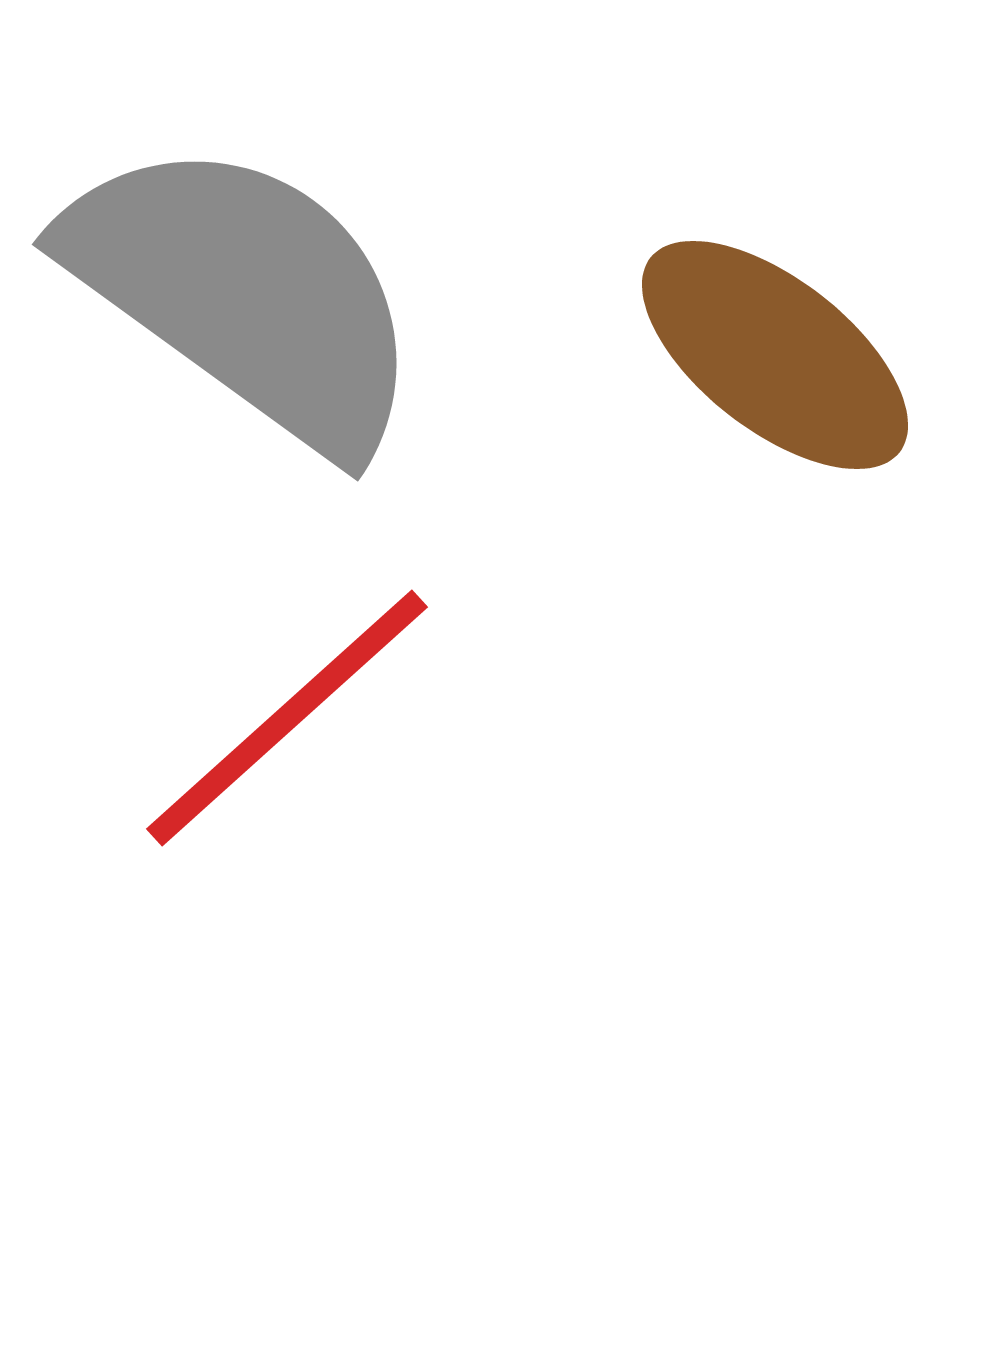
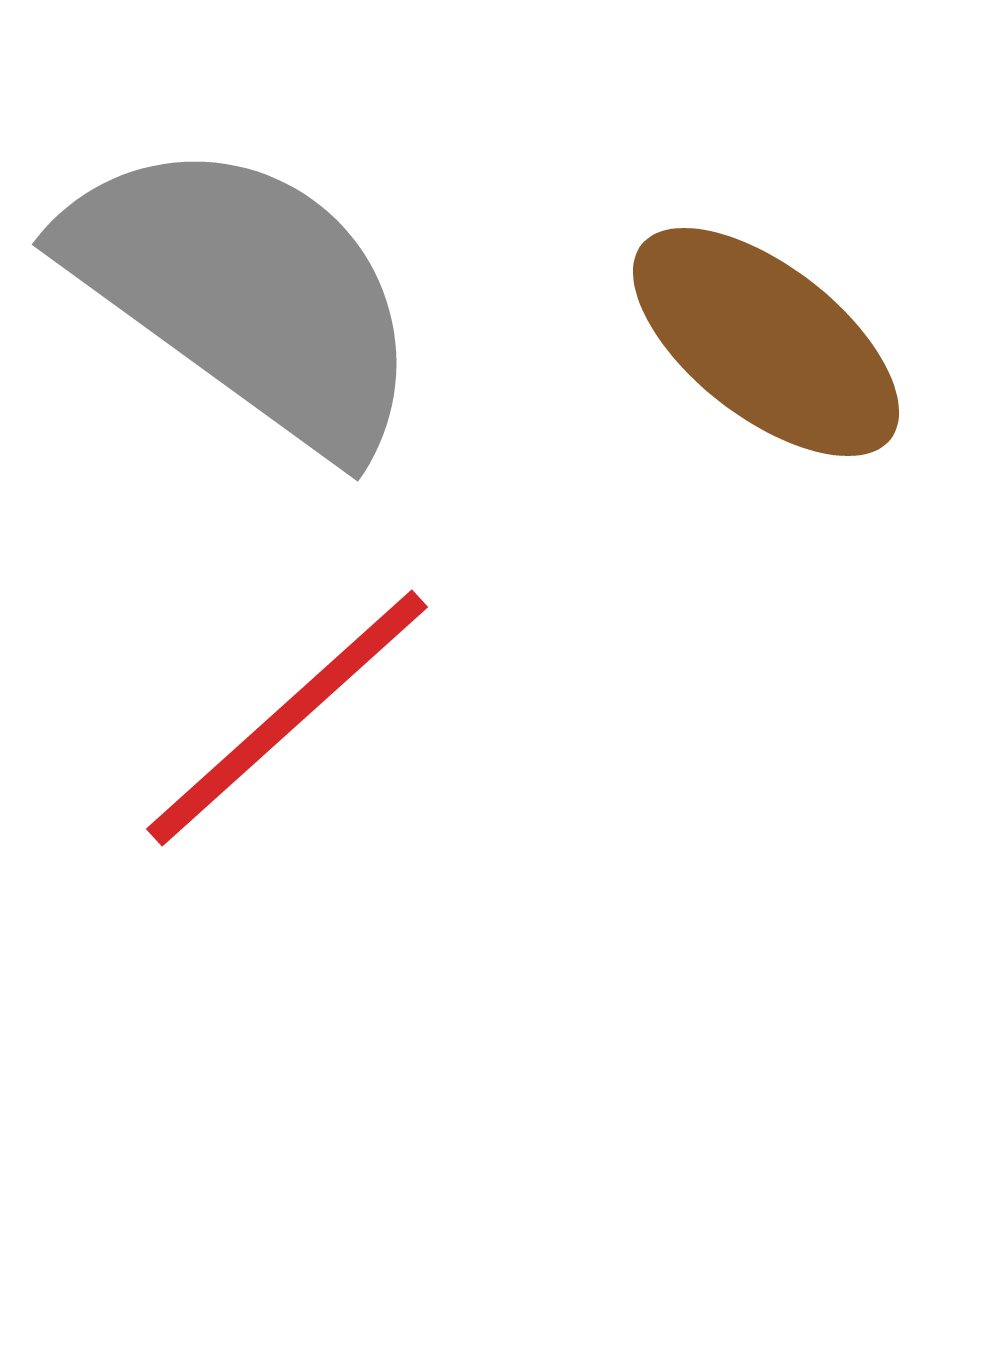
brown ellipse: moved 9 px left, 13 px up
